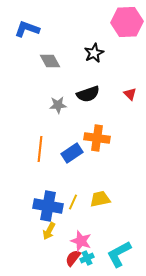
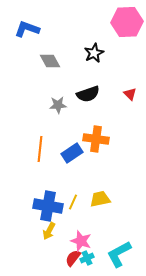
orange cross: moved 1 px left, 1 px down
